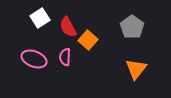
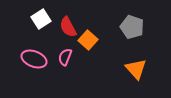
white square: moved 1 px right, 1 px down
gray pentagon: rotated 15 degrees counterclockwise
pink semicircle: rotated 18 degrees clockwise
orange triangle: rotated 20 degrees counterclockwise
